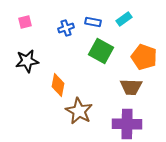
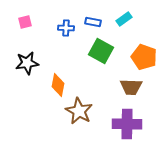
blue cross: rotated 21 degrees clockwise
black star: moved 2 px down
